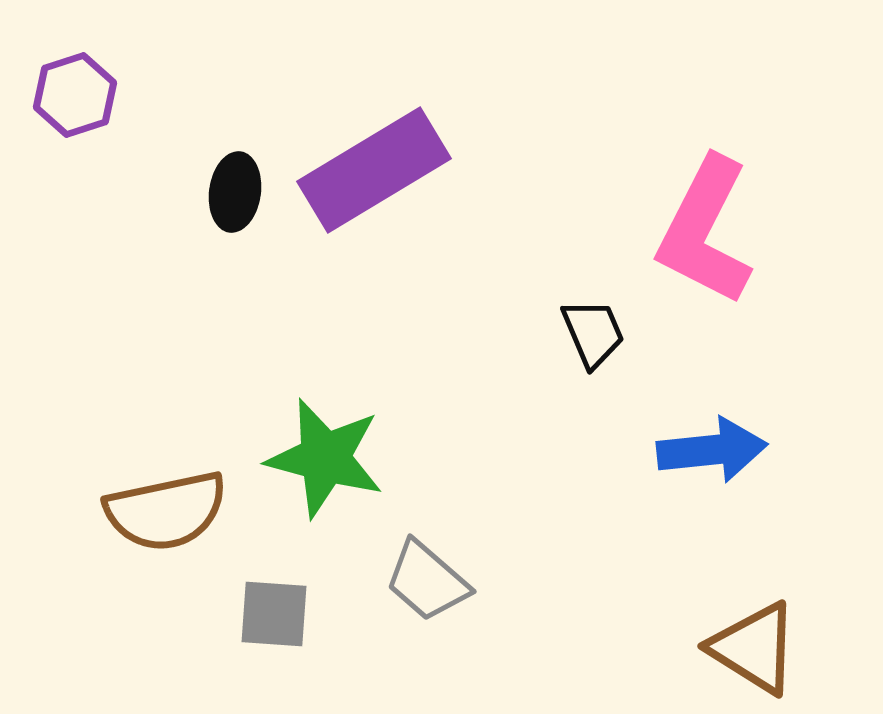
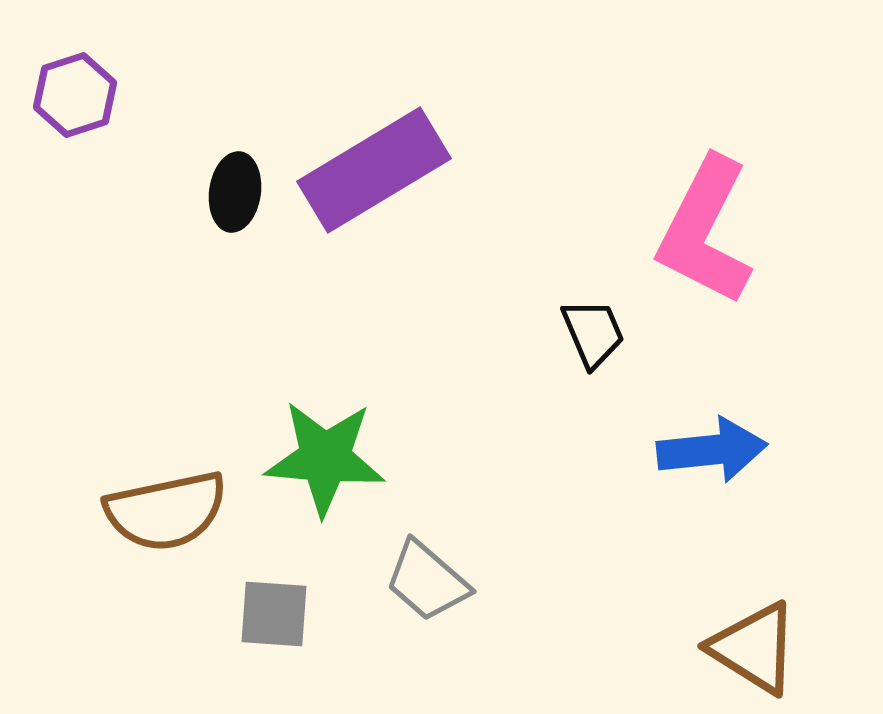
green star: rotated 10 degrees counterclockwise
